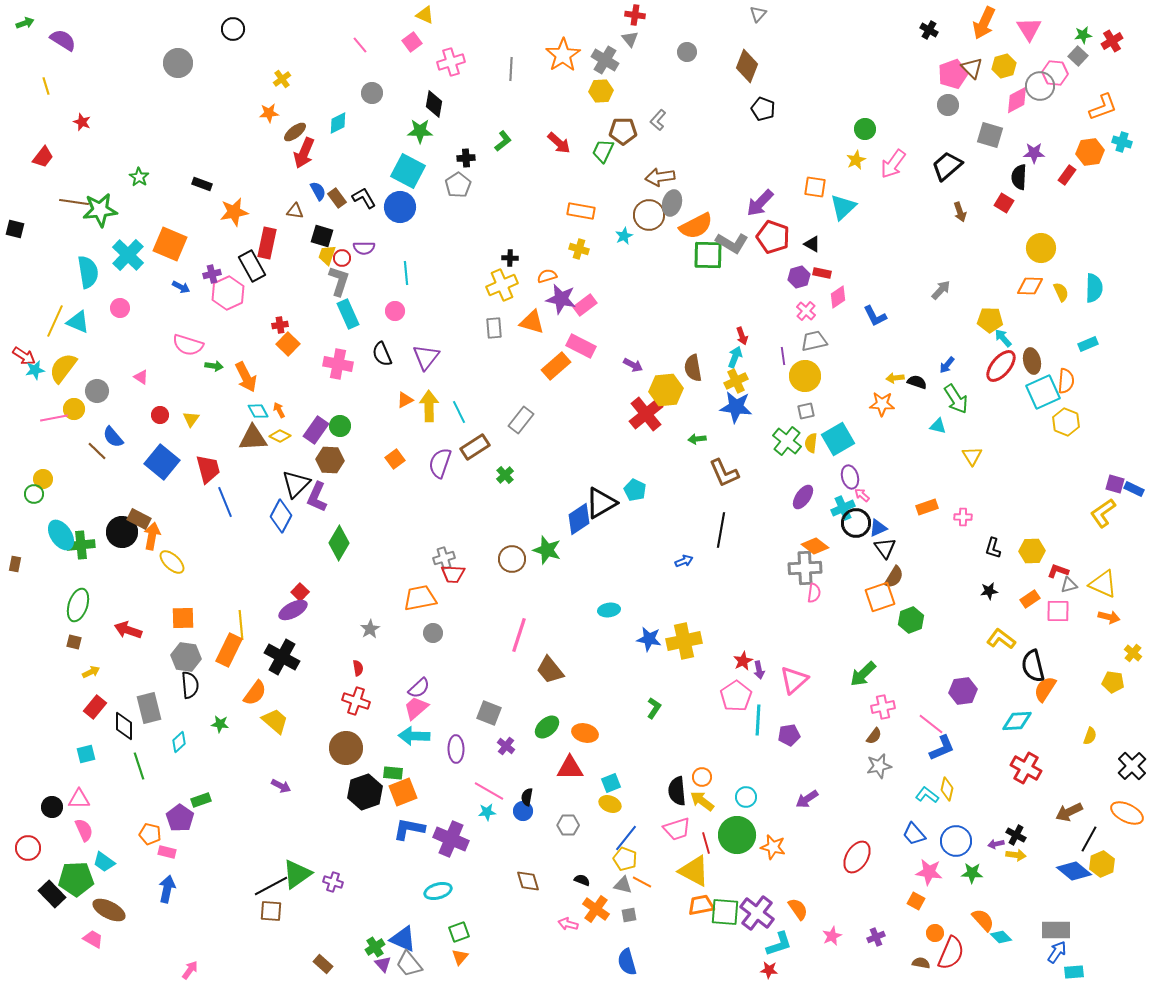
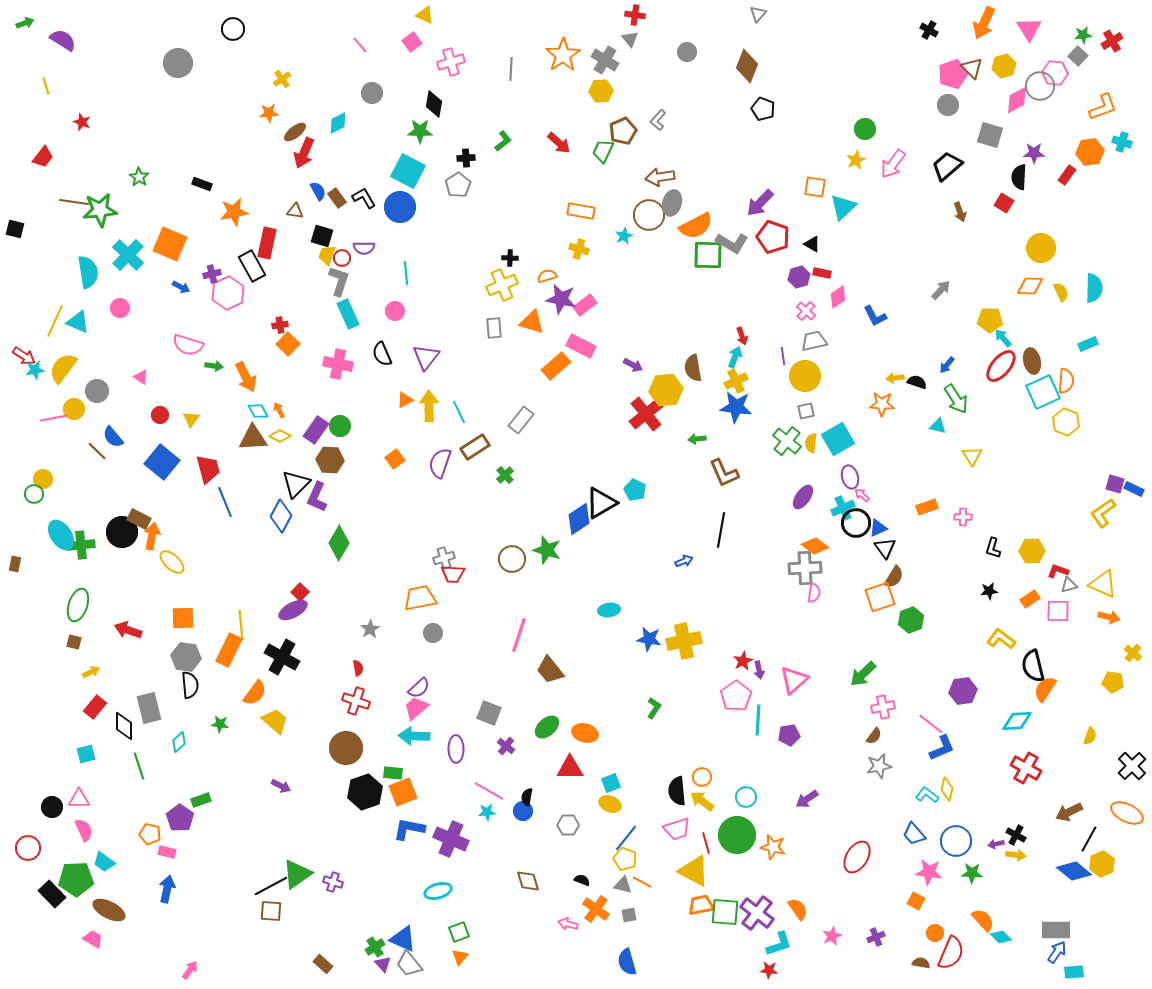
brown pentagon at (623, 131): rotated 24 degrees counterclockwise
